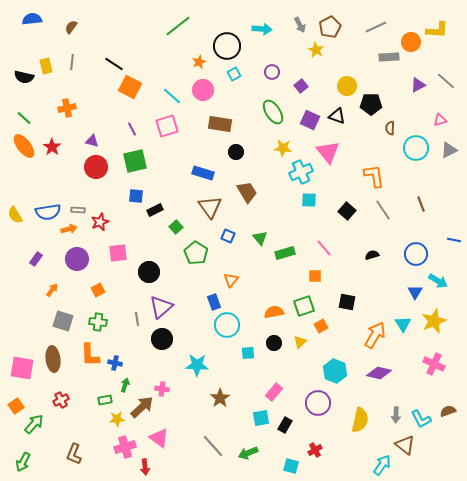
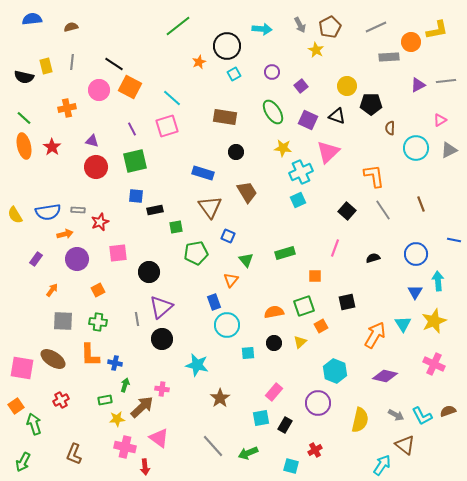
brown semicircle at (71, 27): rotated 40 degrees clockwise
yellow L-shape at (437, 30): rotated 15 degrees counterclockwise
gray line at (446, 81): rotated 48 degrees counterclockwise
pink circle at (203, 90): moved 104 px left
cyan line at (172, 96): moved 2 px down
purple square at (310, 120): moved 2 px left
pink triangle at (440, 120): rotated 16 degrees counterclockwise
brown rectangle at (220, 124): moved 5 px right, 7 px up
orange ellipse at (24, 146): rotated 25 degrees clockwise
pink triangle at (328, 152): rotated 25 degrees clockwise
cyan square at (309, 200): moved 11 px left; rotated 28 degrees counterclockwise
black rectangle at (155, 210): rotated 14 degrees clockwise
green square at (176, 227): rotated 32 degrees clockwise
orange arrow at (69, 229): moved 4 px left, 5 px down
green triangle at (260, 238): moved 14 px left, 22 px down
pink line at (324, 248): moved 11 px right; rotated 60 degrees clockwise
green pentagon at (196, 253): rotated 30 degrees clockwise
black semicircle at (372, 255): moved 1 px right, 3 px down
cyan arrow at (438, 281): rotated 126 degrees counterclockwise
black square at (347, 302): rotated 24 degrees counterclockwise
gray square at (63, 321): rotated 15 degrees counterclockwise
brown ellipse at (53, 359): rotated 50 degrees counterclockwise
cyan star at (197, 365): rotated 10 degrees clockwise
purple diamond at (379, 373): moved 6 px right, 3 px down
gray arrow at (396, 415): rotated 63 degrees counterclockwise
cyan L-shape at (421, 419): moved 1 px right, 3 px up
green arrow at (34, 424): rotated 60 degrees counterclockwise
pink cross at (125, 447): rotated 30 degrees clockwise
